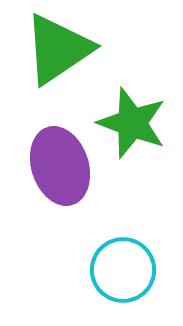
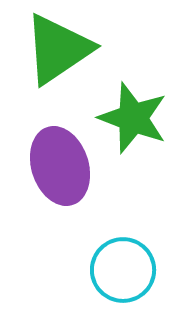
green star: moved 1 px right, 5 px up
